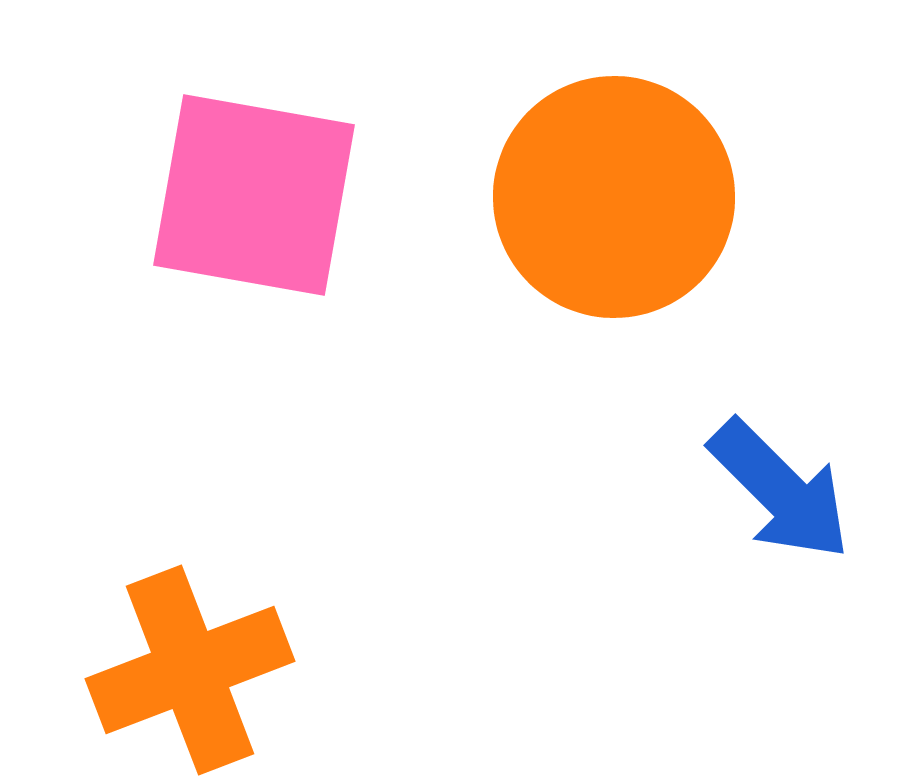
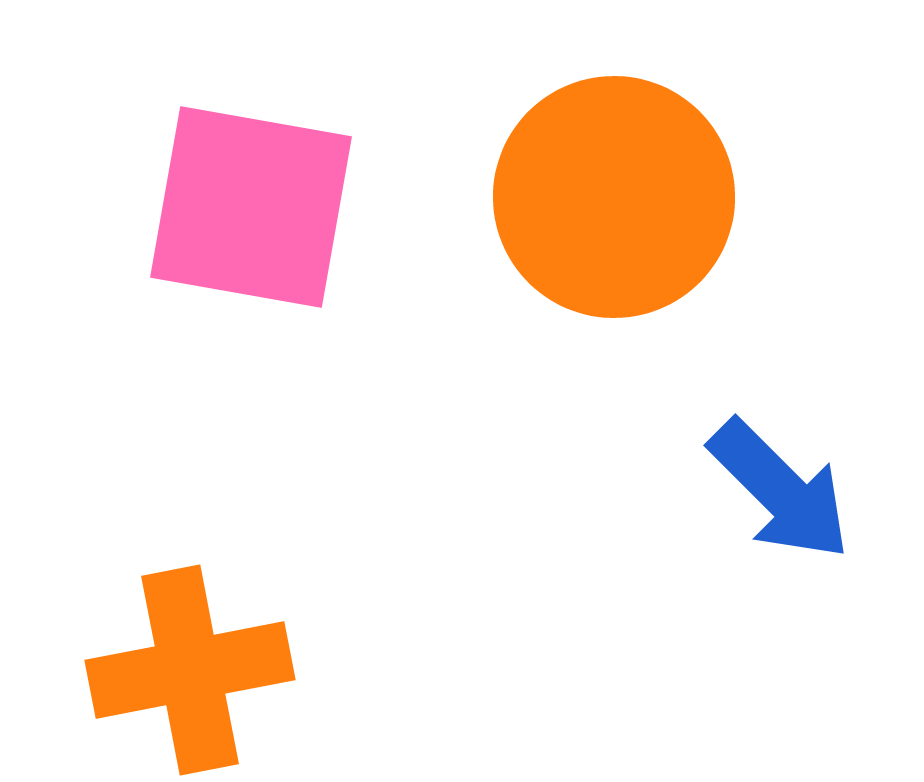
pink square: moved 3 px left, 12 px down
orange cross: rotated 10 degrees clockwise
